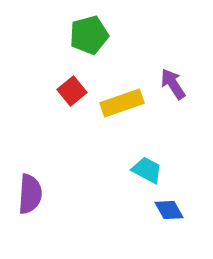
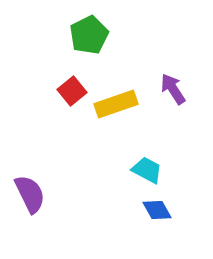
green pentagon: rotated 12 degrees counterclockwise
purple arrow: moved 5 px down
yellow rectangle: moved 6 px left, 1 px down
purple semicircle: rotated 30 degrees counterclockwise
blue diamond: moved 12 px left
